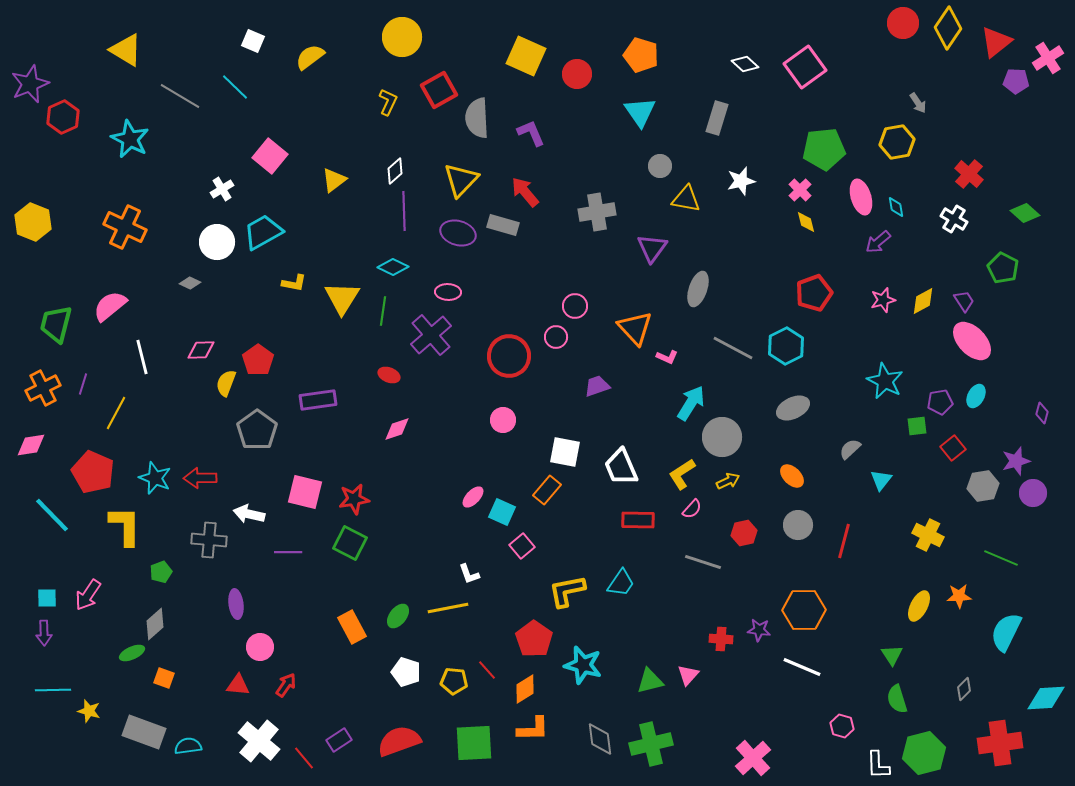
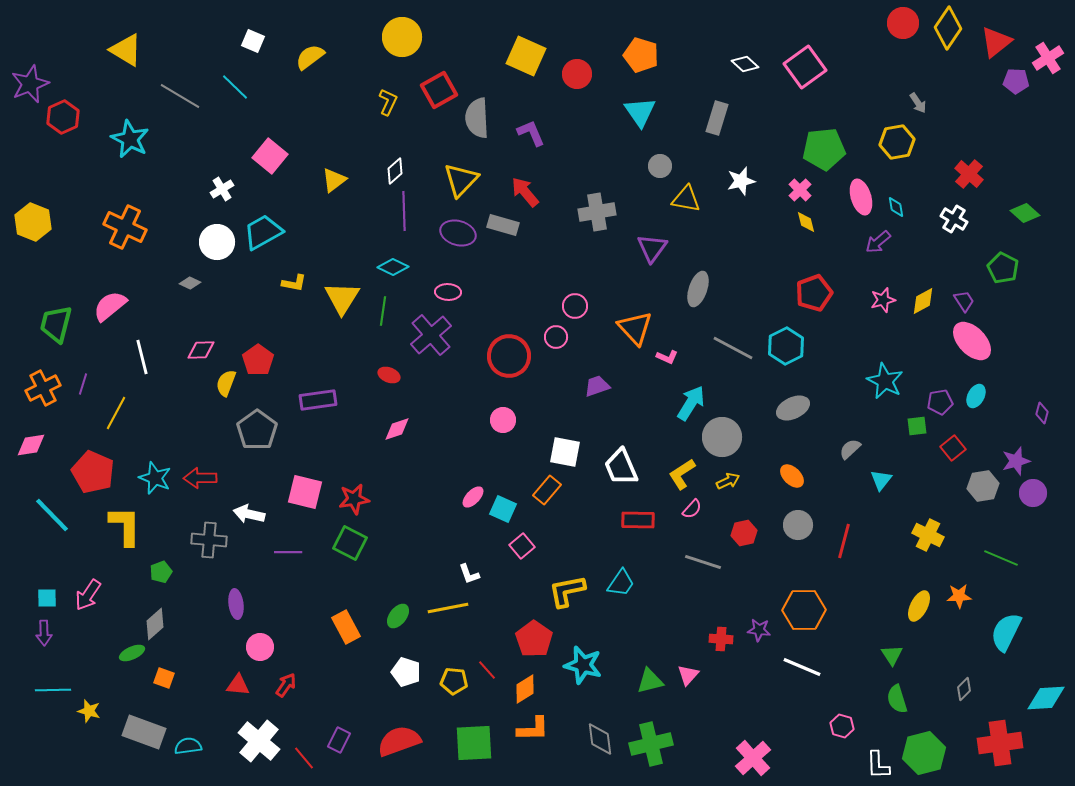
cyan square at (502, 512): moved 1 px right, 3 px up
orange rectangle at (352, 627): moved 6 px left
purple rectangle at (339, 740): rotated 30 degrees counterclockwise
